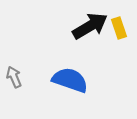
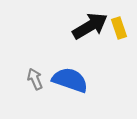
gray arrow: moved 21 px right, 2 px down
